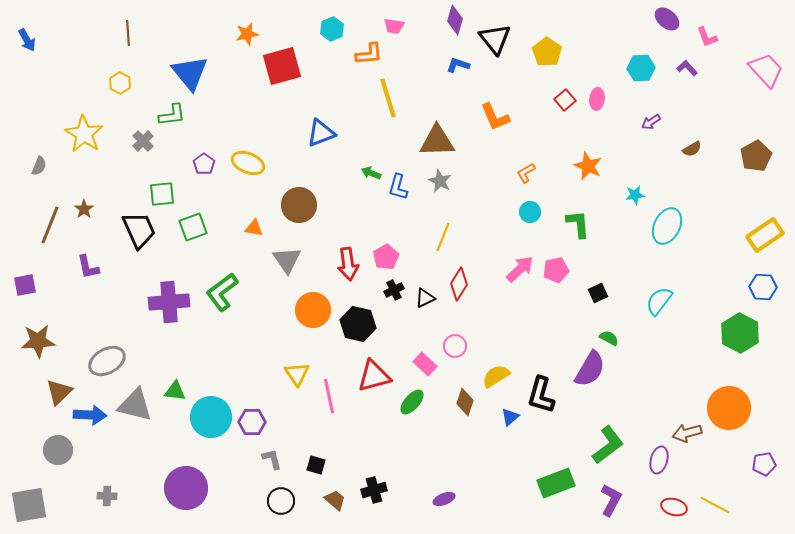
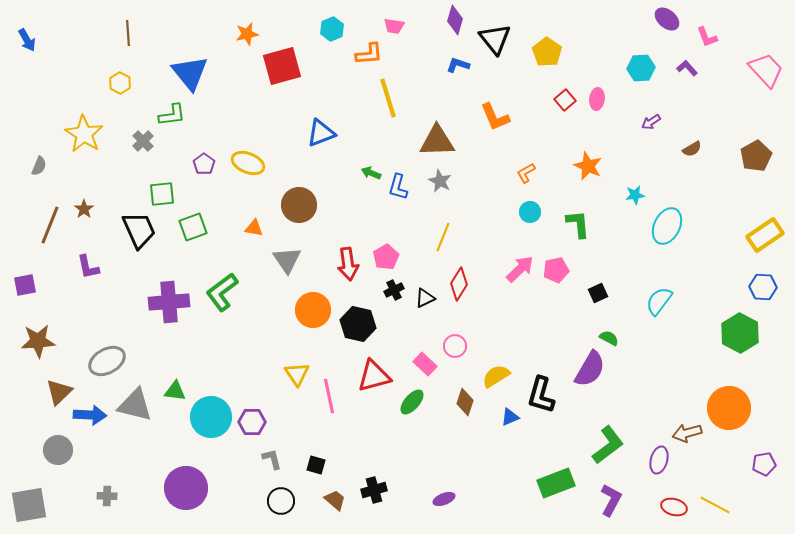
blue triangle at (510, 417): rotated 18 degrees clockwise
